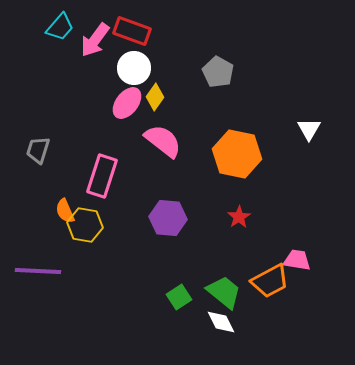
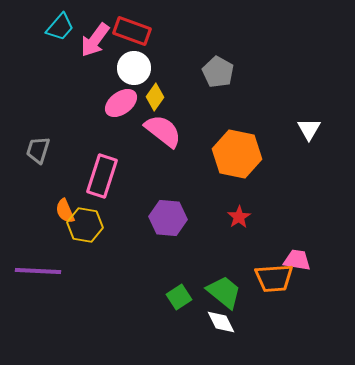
pink ellipse: moved 6 px left; rotated 16 degrees clockwise
pink semicircle: moved 10 px up
orange trapezoid: moved 4 px right, 3 px up; rotated 24 degrees clockwise
